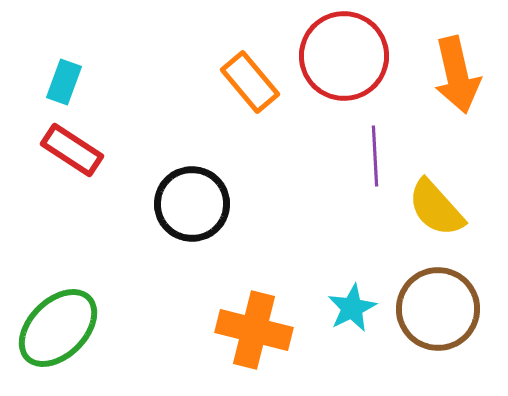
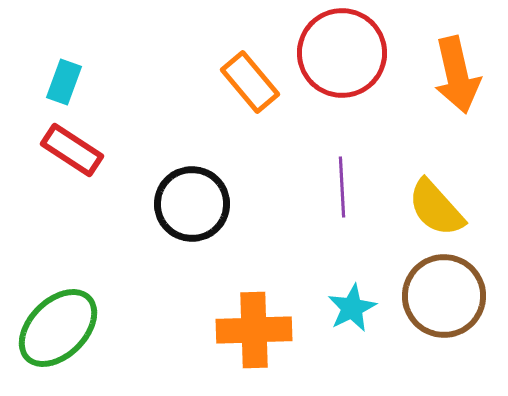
red circle: moved 2 px left, 3 px up
purple line: moved 33 px left, 31 px down
brown circle: moved 6 px right, 13 px up
orange cross: rotated 16 degrees counterclockwise
